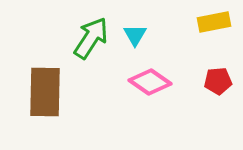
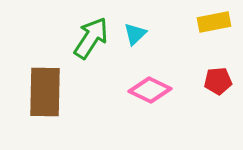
cyan triangle: moved 1 px up; rotated 15 degrees clockwise
pink diamond: moved 8 px down; rotated 9 degrees counterclockwise
